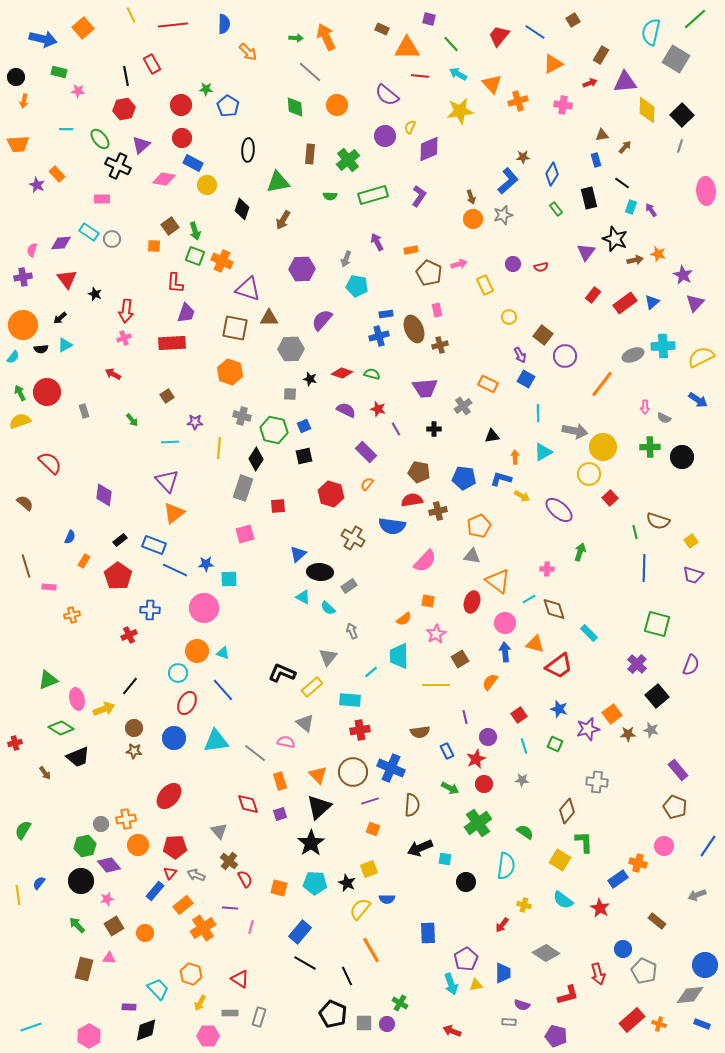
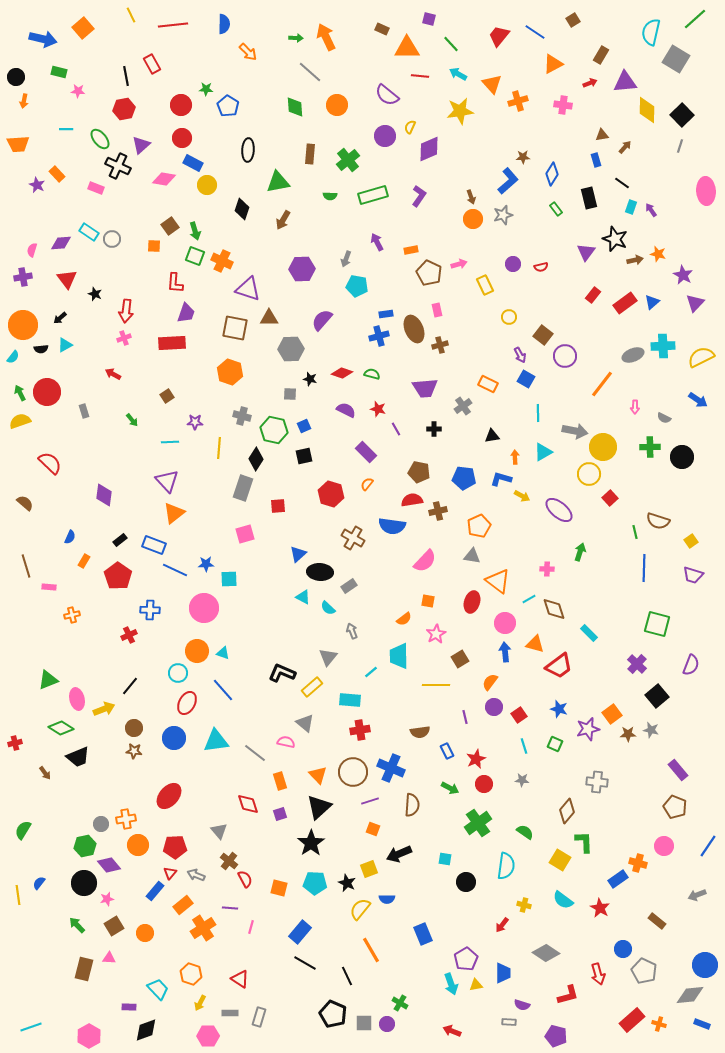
pink rectangle at (102, 199): moved 6 px left, 11 px up; rotated 21 degrees clockwise
pink arrow at (645, 407): moved 10 px left
purple circle at (488, 737): moved 6 px right, 30 px up
black arrow at (420, 848): moved 21 px left, 6 px down
black circle at (81, 881): moved 3 px right, 2 px down
blue rectangle at (428, 933): moved 5 px left, 1 px down; rotated 20 degrees counterclockwise
